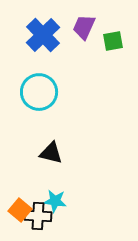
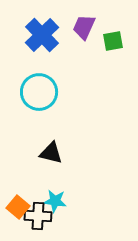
blue cross: moved 1 px left
orange square: moved 2 px left, 3 px up
